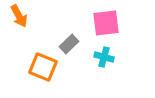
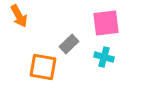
orange square: rotated 12 degrees counterclockwise
